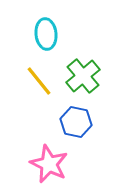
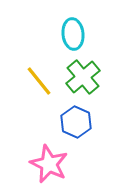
cyan ellipse: moved 27 px right
green cross: moved 1 px down
blue hexagon: rotated 12 degrees clockwise
